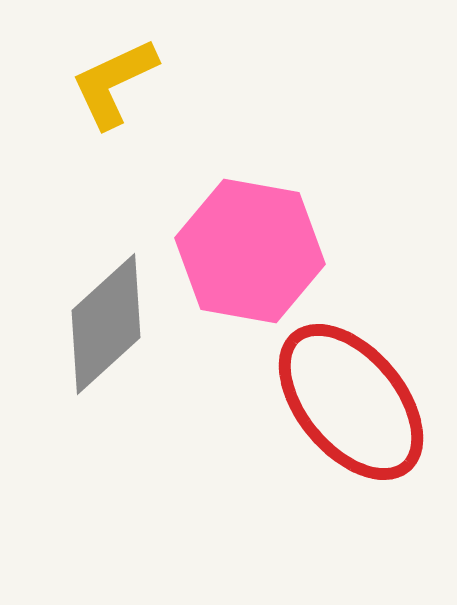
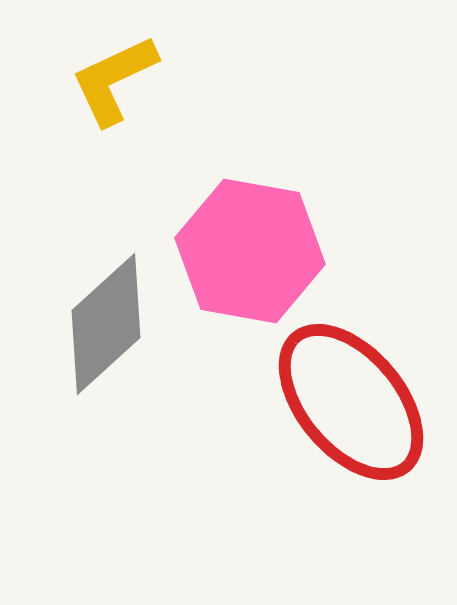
yellow L-shape: moved 3 px up
